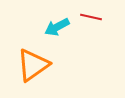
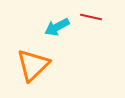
orange triangle: rotated 9 degrees counterclockwise
